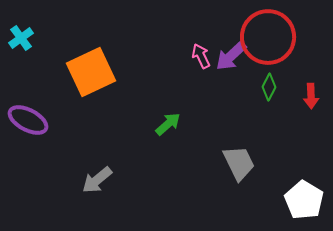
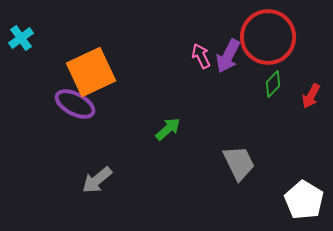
purple arrow: moved 3 px left; rotated 20 degrees counterclockwise
green diamond: moved 4 px right, 3 px up; rotated 16 degrees clockwise
red arrow: rotated 30 degrees clockwise
purple ellipse: moved 47 px right, 16 px up
green arrow: moved 5 px down
